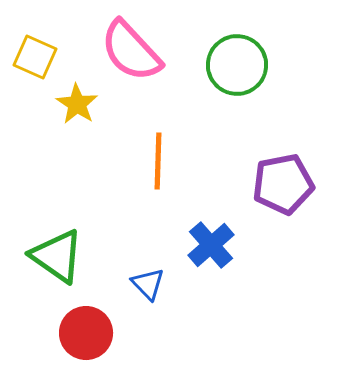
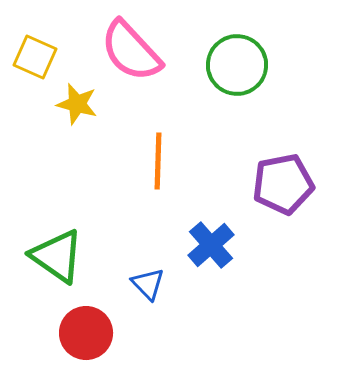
yellow star: rotated 18 degrees counterclockwise
